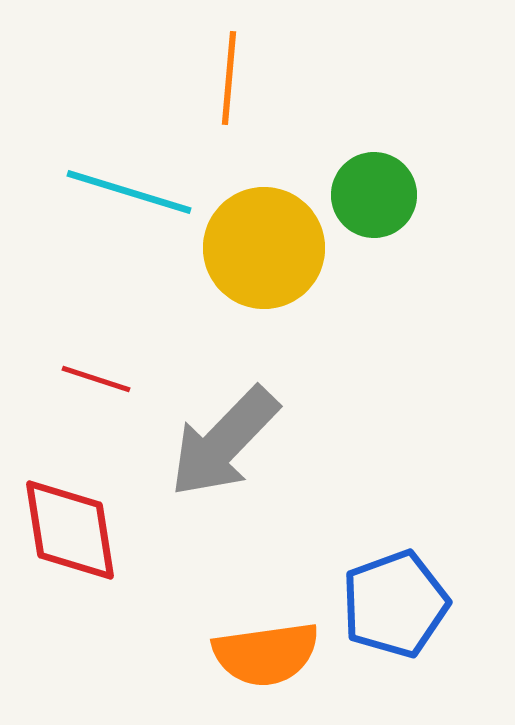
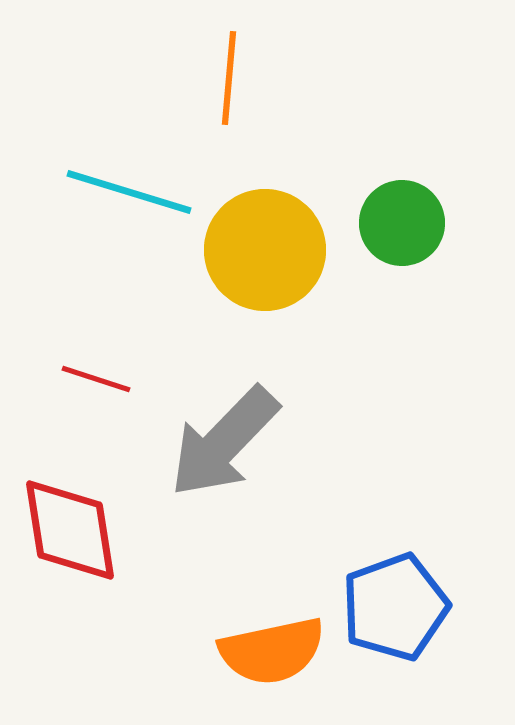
green circle: moved 28 px right, 28 px down
yellow circle: moved 1 px right, 2 px down
blue pentagon: moved 3 px down
orange semicircle: moved 6 px right, 3 px up; rotated 4 degrees counterclockwise
